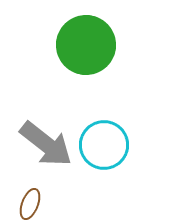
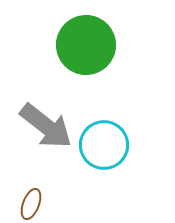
gray arrow: moved 18 px up
brown ellipse: moved 1 px right
